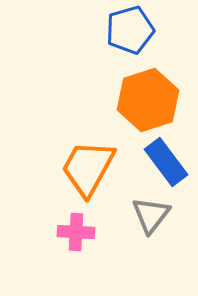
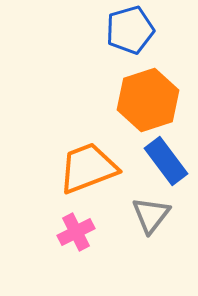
blue rectangle: moved 1 px up
orange trapezoid: rotated 40 degrees clockwise
pink cross: rotated 30 degrees counterclockwise
